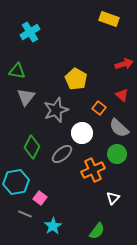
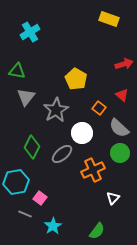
gray star: rotated 10 degrees counterclockwise
green circle: moved 3 px right, 1 px up
